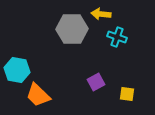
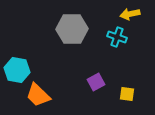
yellow arrow: moved 29 px right; rotated 18 degrees counterclockwise
